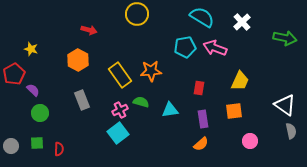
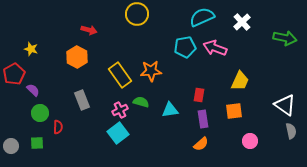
cyan semicircle: rotated 55 degrees counterclockwise
orange hexagon: moved 1 px left, 3 px up
red rectangle: moved 7 px down
red semicircle: moved 1 px left, 22 px up
